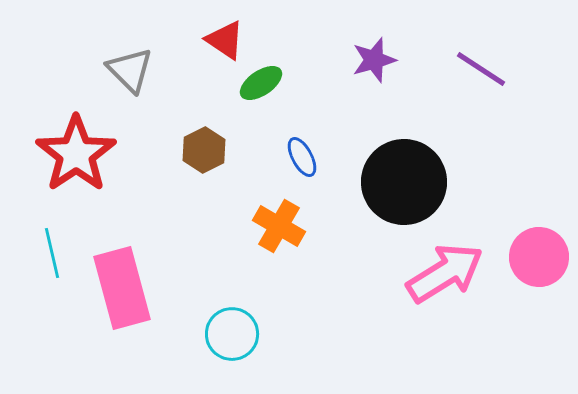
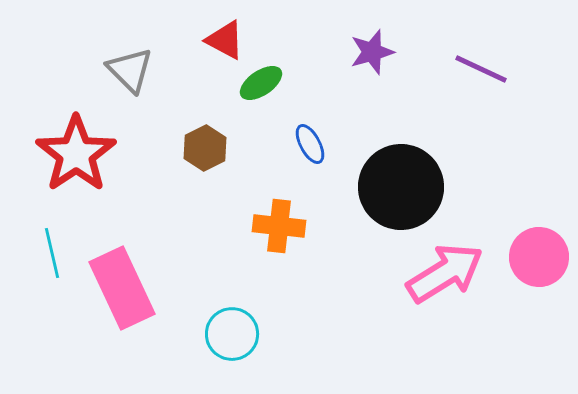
red triangle: rotated 6 degrees counterclockwise
purple star: moved 2 px left, 8 px up
purple line: rotated 8 degrees counterclockwise
brown hexagon: moved 1 px right, 2 px up
blue ellipse: moved 8 px right, 13 px up
black circle: moved 3 px left, 5 px down
orange cross: rotated 24 degrees counterclockwise
pink rectangle: rotated 10 degrees counterclockwise
